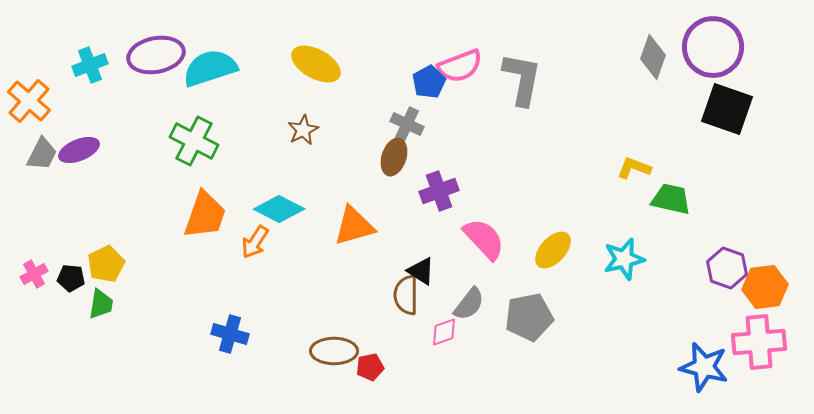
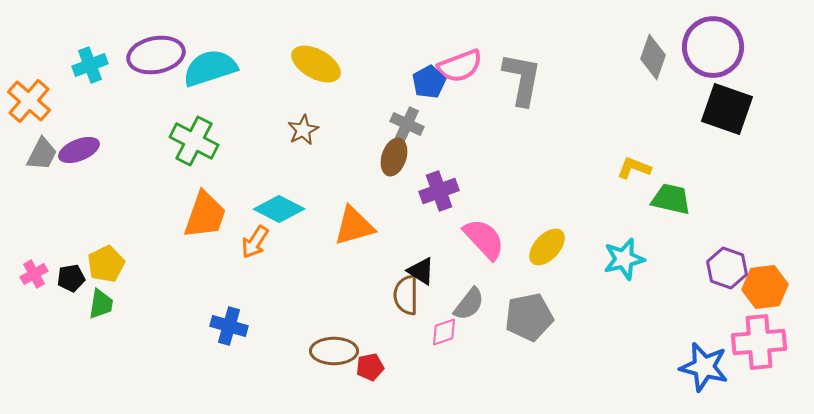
yellow ellipse at (553, 250): moved 6 px left, 3 px up
black pentagon at (71, 278): rotated 16 degrees counterclockwise
blue cross at (230, 334): moved 1 px left, 8 px up
